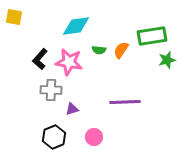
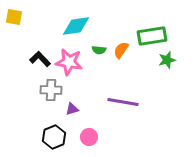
black L-shape: rotated 95 degrees clockwise
purple line: moved 2 px left; rotated 12 degrees clockwise
pink circle: moved 5 px left
